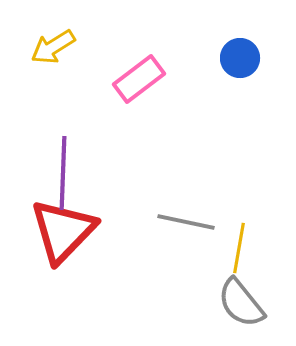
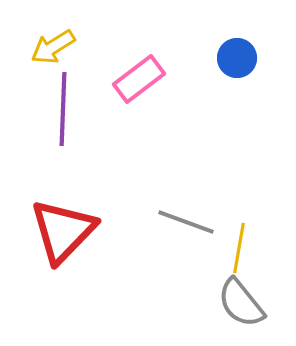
blue circle: moved 3 px left
purple line: moved 64 px up
gray line: rotated 8 degrees clockwise
